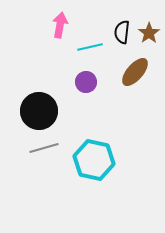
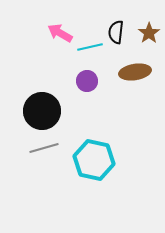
pink arrow: moved 8 px down; rotated 70 degrees counterclockwise
black semicircle: moved 6 px left
brown ellipse: rotated 40 degrees clockwise
purple circle: moved 1 px right, 1 px up
black circle: moved 3 px right
